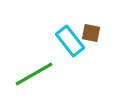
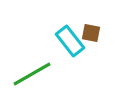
green line: moved 2 px left
